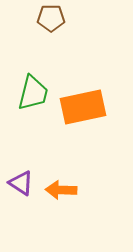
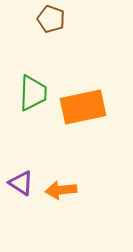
brown pentagon: moved 1 px down; rotated 20 degrees clockwise
green trapezoid: rotated 12 degrees counterclockwise
orange arrow: rotated 8 degrees counterclockwise
